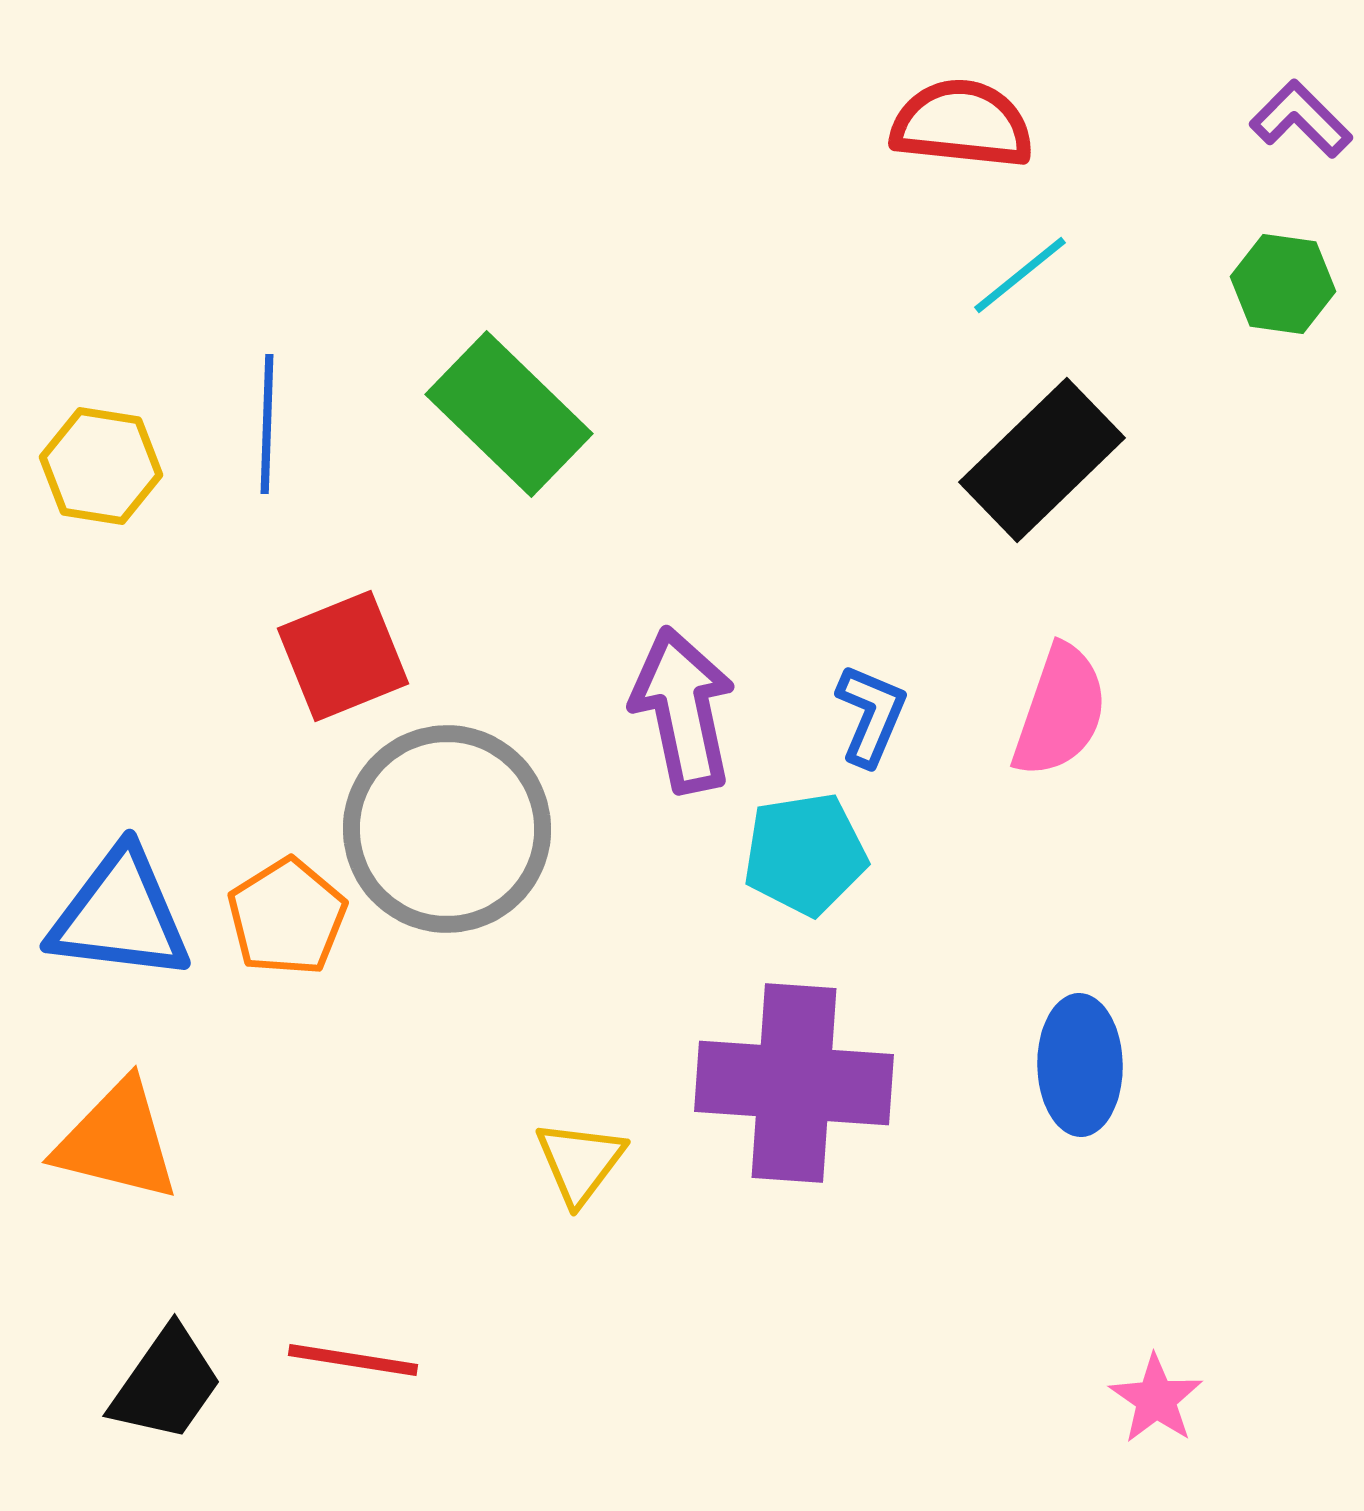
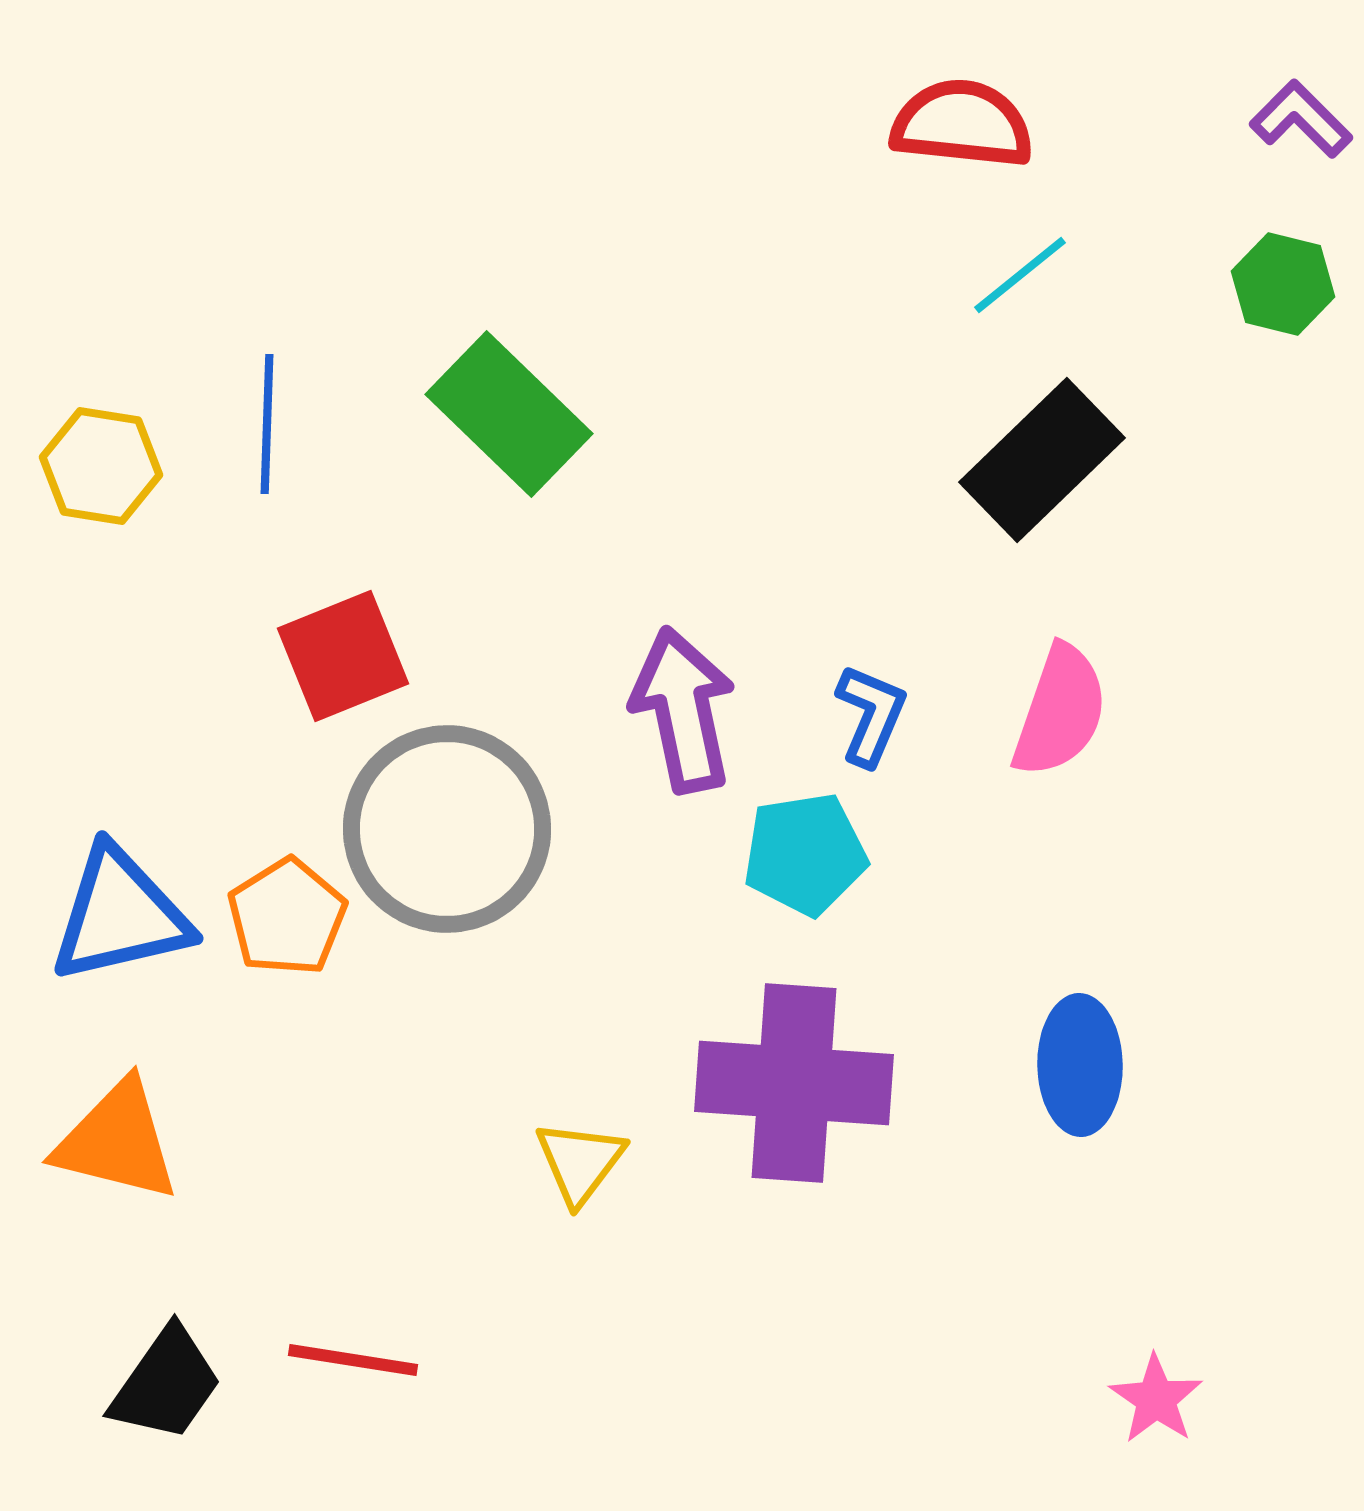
green hexagon: rotated 6 degrees clockwise
blue triangle: rotated 20 degrees counterclockwise
